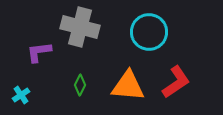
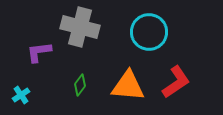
green diamond: rotated 10 degrees clockwise
